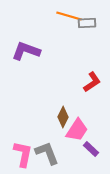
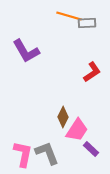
purple L-shape: rotated 140 degrees counterclockwise
red L-shape: moved 10 px up
